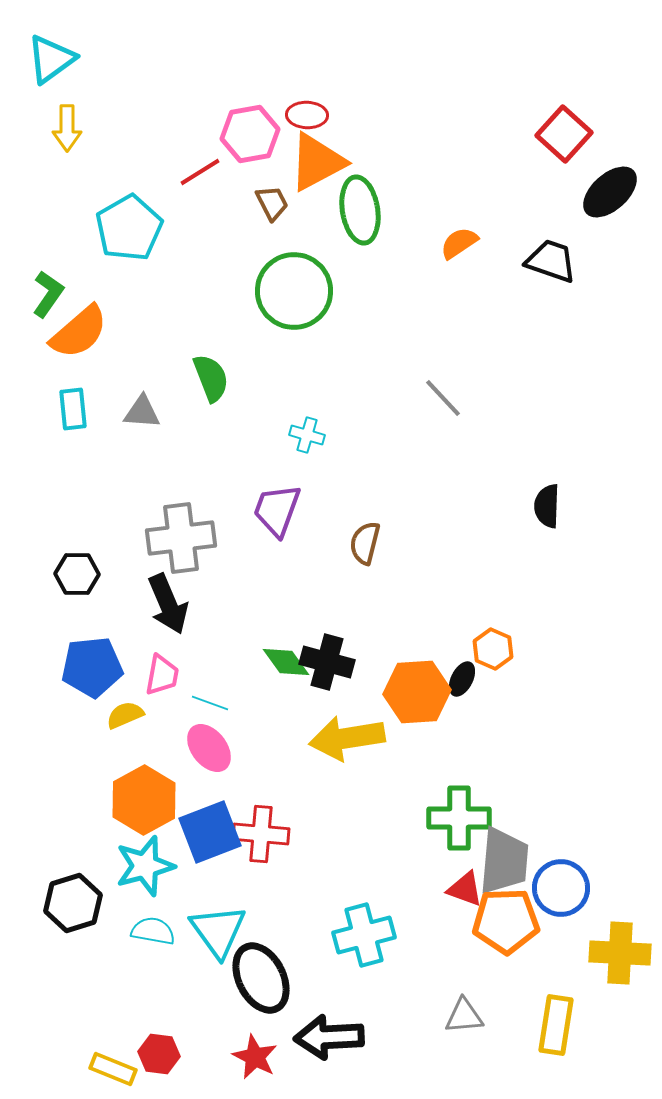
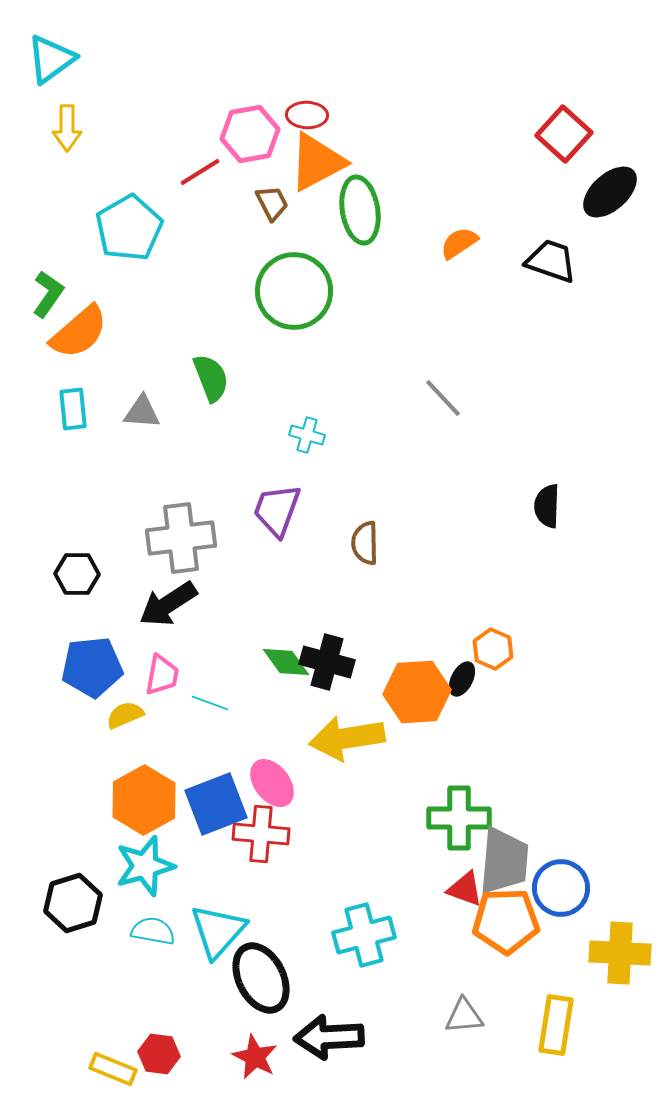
brown semicircle at (365, 543): rotated 15 degrees counterclockwise
black arrow at (168, 604): rotated 80 degrees clockwise
pink ellipse at (209, 748): moved 63 px right, 35 px down
blue square at (210, 832): moved 6 px right, 28 px up
cyan triangle at (218, 931): rotated 18 degrees clockwise
